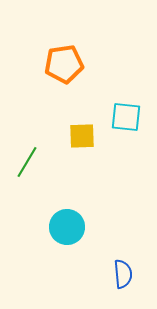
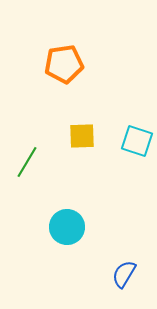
cyan square: moved 11 px right, 24 px down; rotated 12 degrees clockwise
blue semicircle: moved 1 px right; rotated 144 degrees counterclockwise
